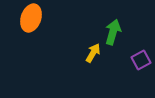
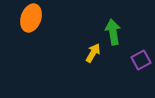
green arrow: rotated 25 degrees counterclockwise
